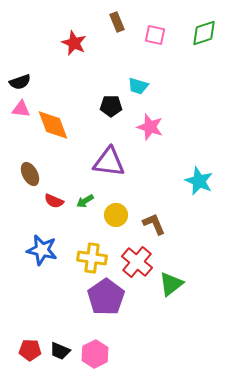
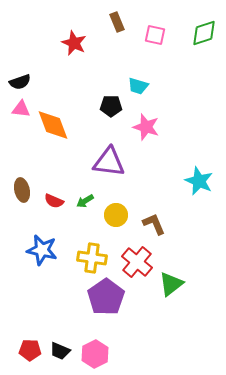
pink star: moved 4 px left
brown ellipse: moved 8 px left, 16 px down; rotated 15 degrees clockwise
